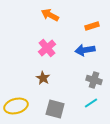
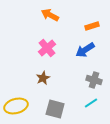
blue arrow: rotated 24 degrees counterclockwise
brown star: rotated 16 degrees clockwise
